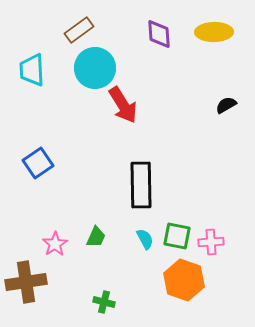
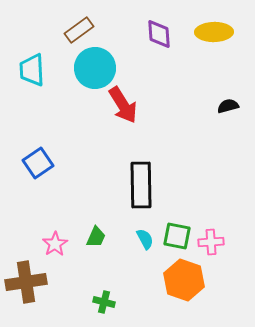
black semicircle: moved 2 px right, 1 px down; rotated 15 degrees clockwise
